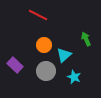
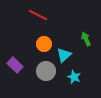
orange circle: moved 1 px up
